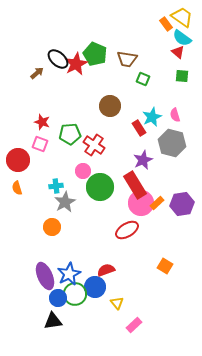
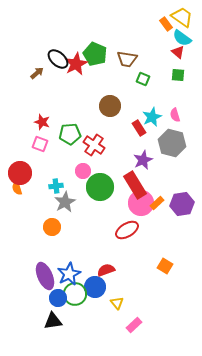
green square at (182, 76): moved 4 px left, 1 px up
red circle at (18, 160): moved 2 px right, 13 px down
